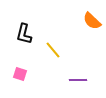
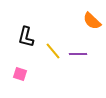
black L-shape: moved 2 px right, 3 px down
yellow line: moved 1 px down
purple line: moved 26 px up
